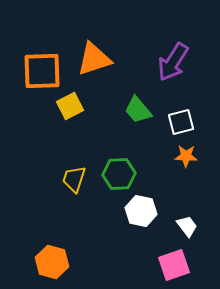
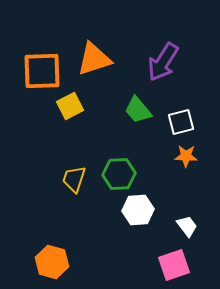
purple arrow: moved 10 px left
white hexagon: moved 3 px left, 1 px up; rotated 16 degrees counterclockwise
